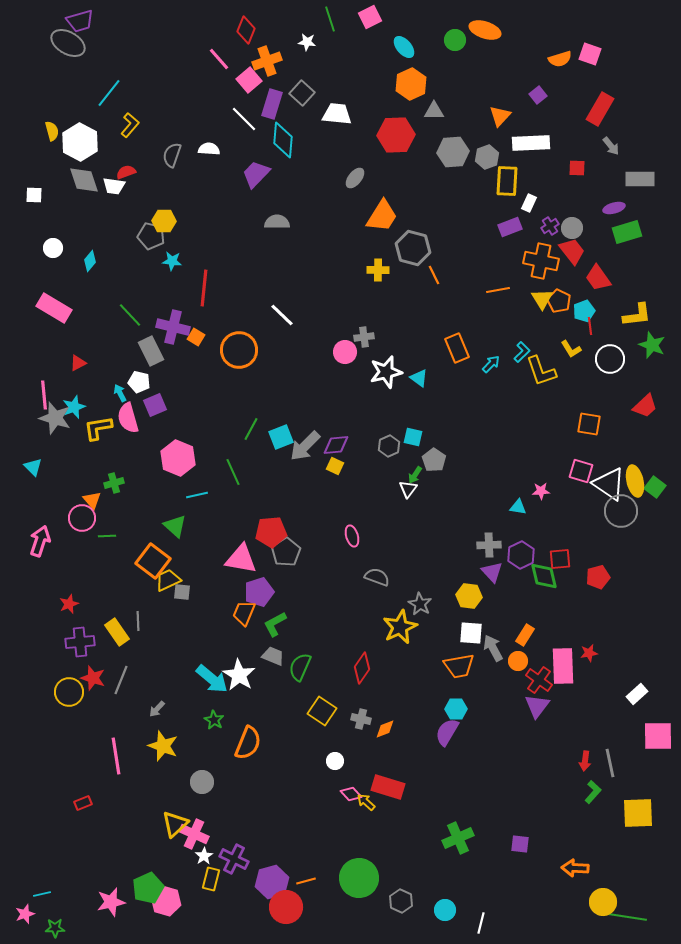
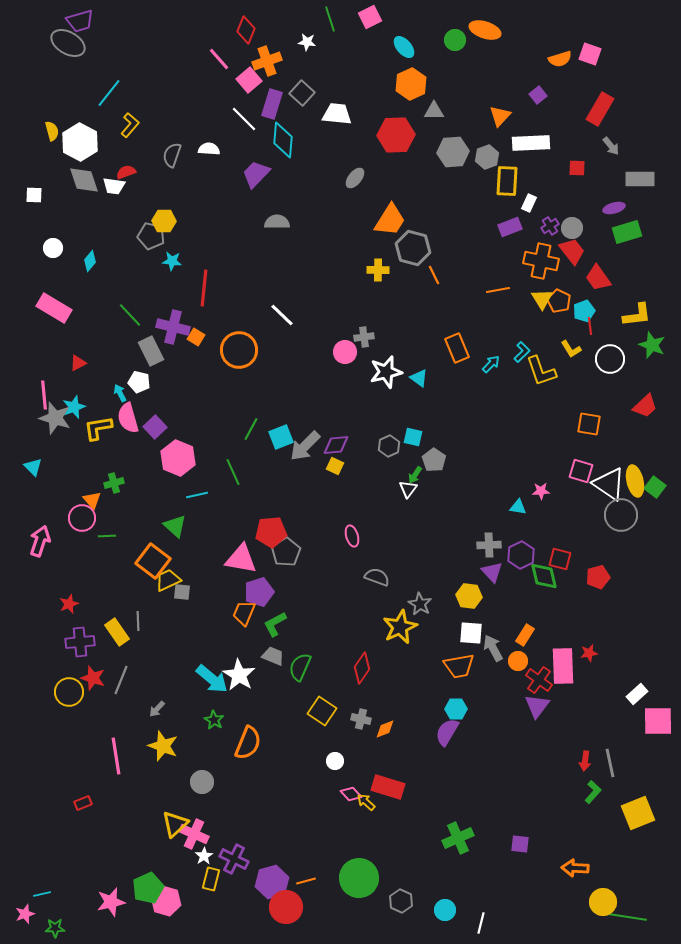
orange trapezoid at (382, 216): moved 8 px right, 4 px down
purple square at (155, 405): moved 22 px down; rotated 20 degrees counterclockwise
gray circle at (621, 511): moved 4 px down
red square at (560, 559): rotated 20 degrees clockwise
pink square at (658, 736): moved 15 px up
yellow square at (638, 813): rotated 20 degrees counterclockwise
